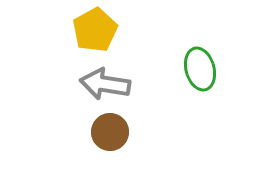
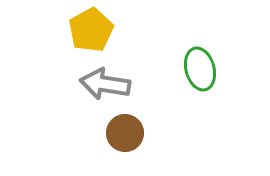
yellow pentagon: moved 4 px left
brown circle: moved 15 px right, 1 px down
